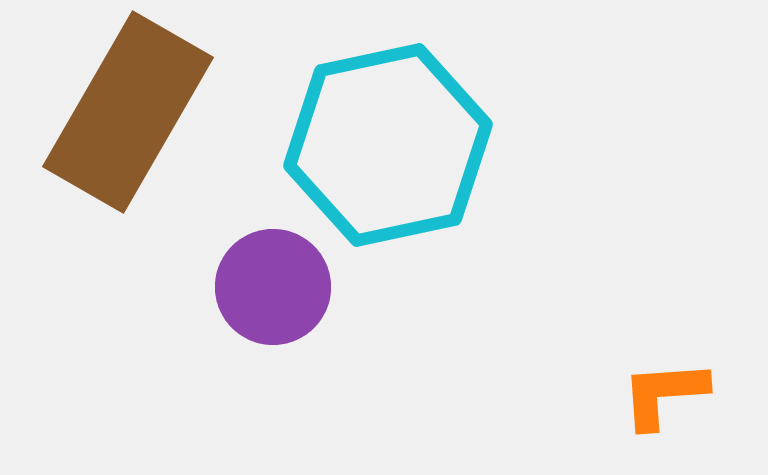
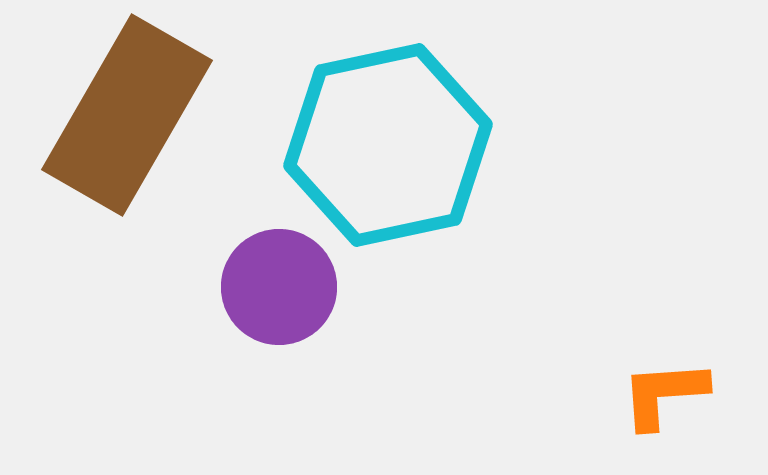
brown rectangle: moved 1 px left, 3 px down
purple circle: moved 6 px right
